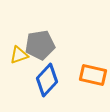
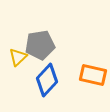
yellow triangle: moved 1 px left, 2 px down; rotated 24 degrees counterclockwise
